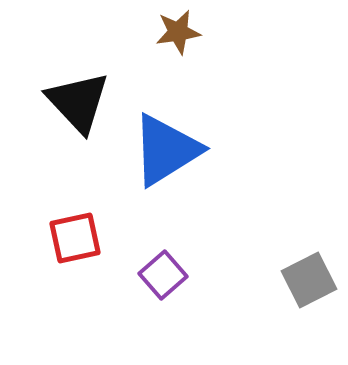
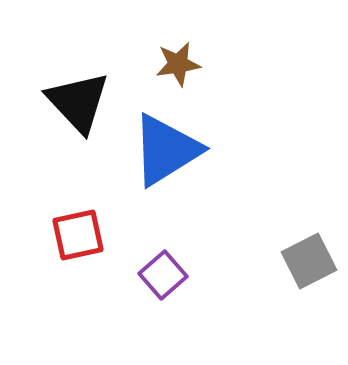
brown star: moved 32 px down
red square: moved 3 px right, 3 px up
gray square: moved 19 px up
